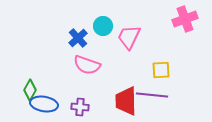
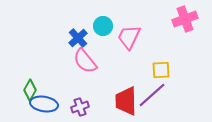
pink semicircle: moved 2 px left, 4 px up; rotated 32 degrees clockwise
purple line: rotated 48 degrees counterclockwise
purple cross: rotated 24 degrees counterclockwise
